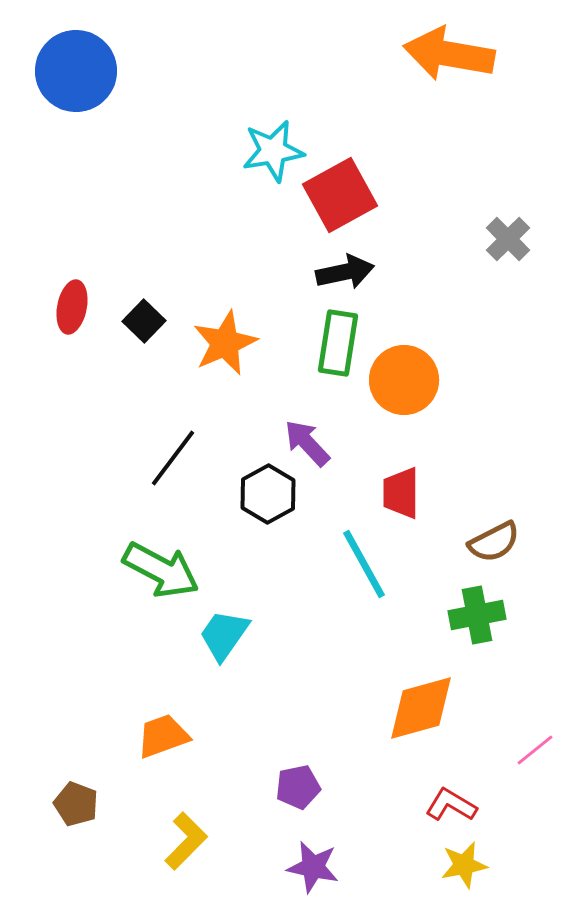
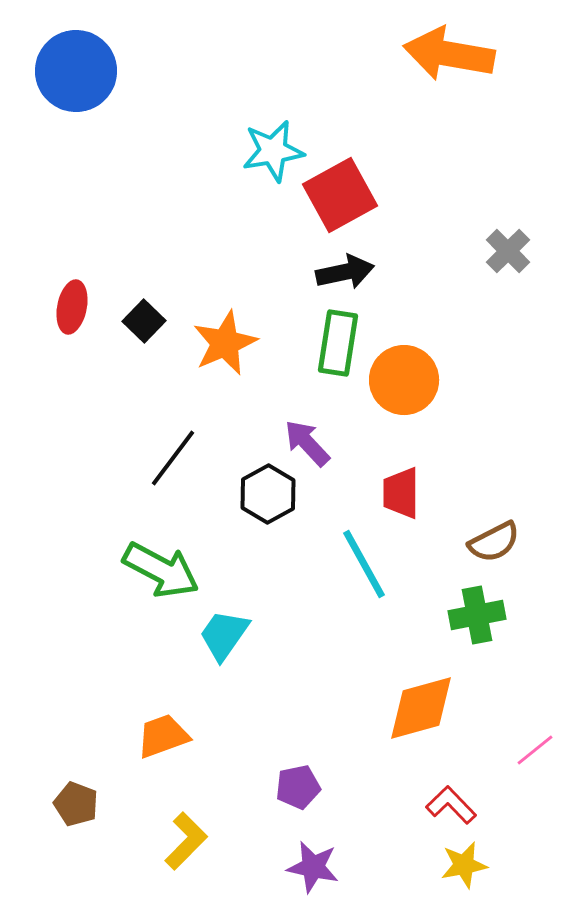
gray cross: moved 12 px down
red L-shape: rotated 15 degrees clockwise
